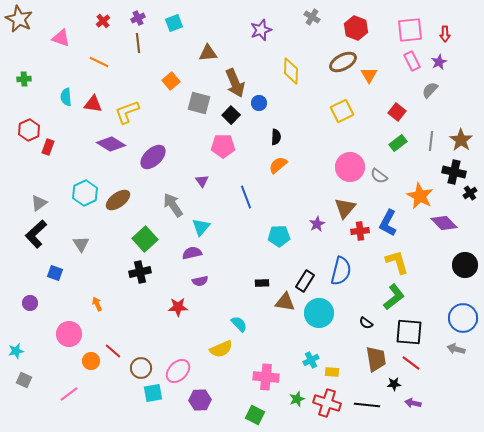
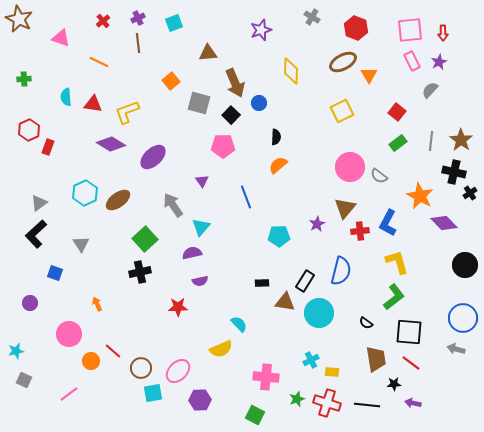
red arrow at (445, 34): moved 2 px left, 1 px up
